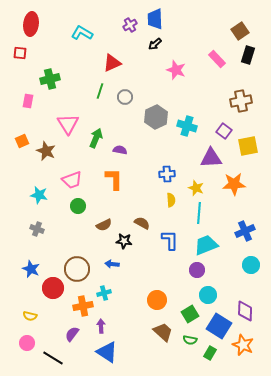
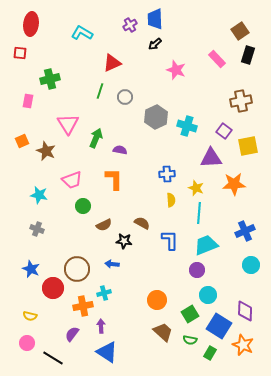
green circle at (78, 206): moved 5 px right
